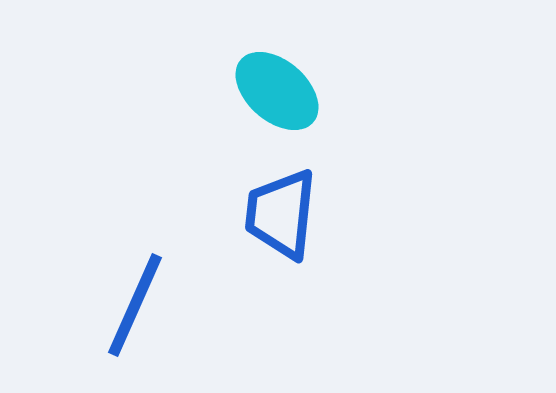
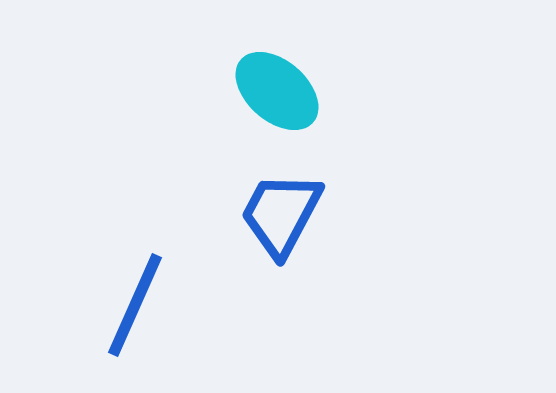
blue trapezoid: rotated 22 degrees clockwise
